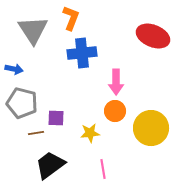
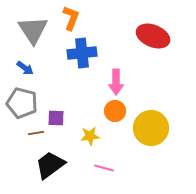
blue arrow: moved 11 px right, 1 px up; rotated 24 degrees clockwise
yellow star: moved 3 px down
pink line: moved 1 px right, 1 px up; rotated 66 degrees counterclockwise
